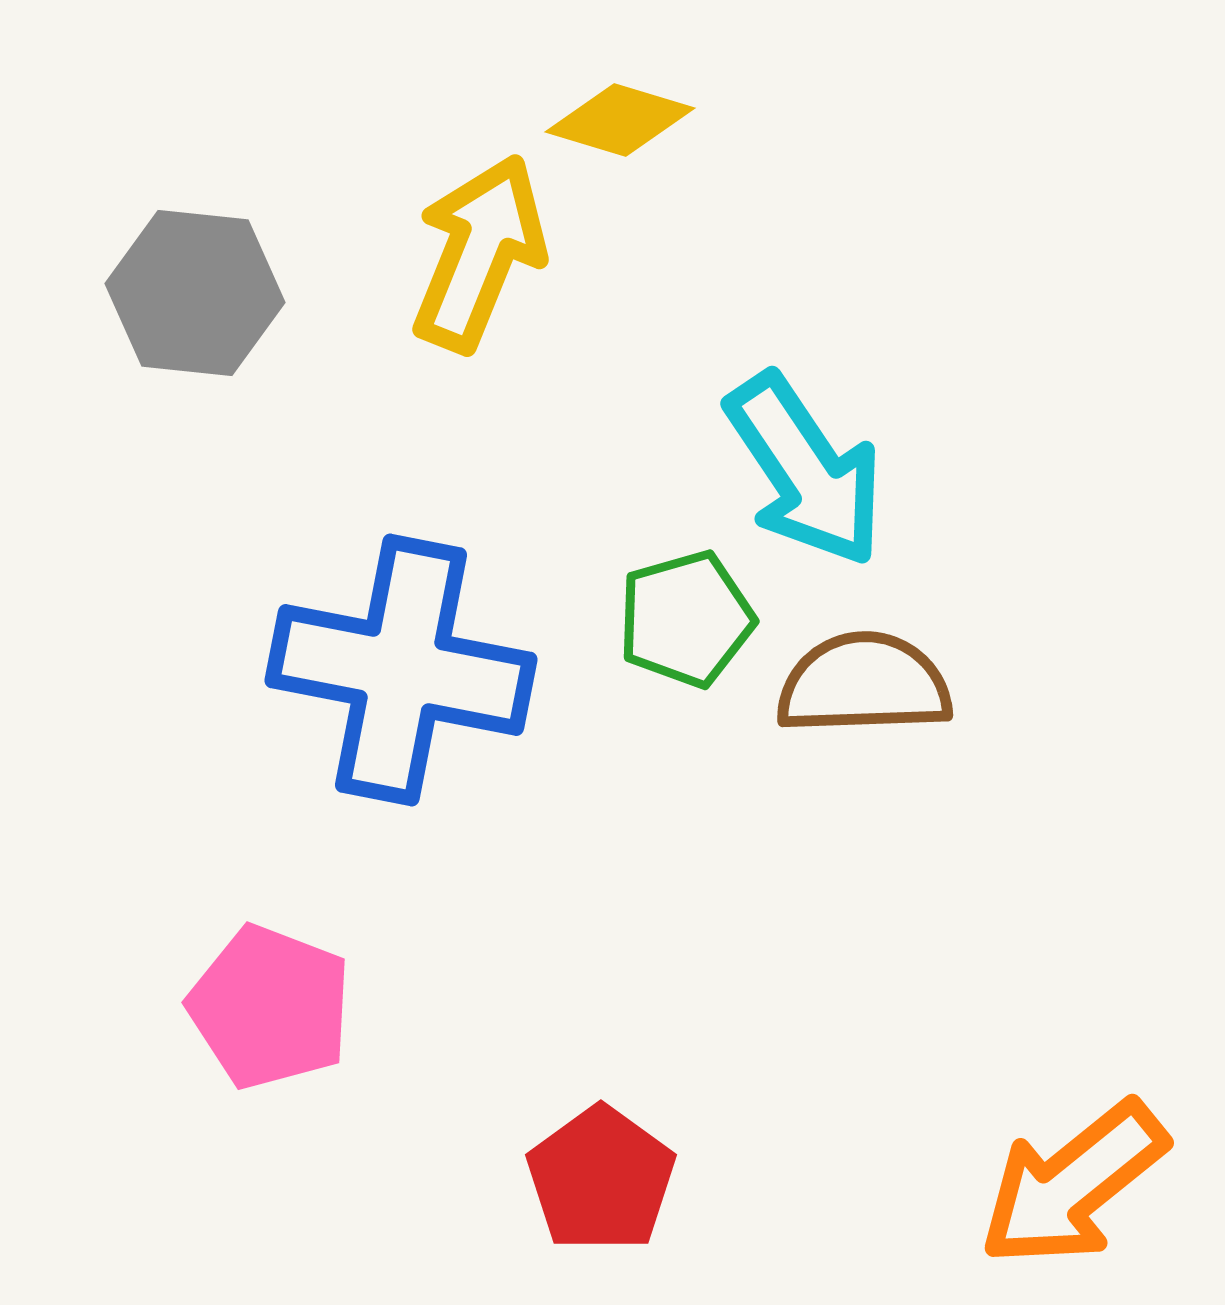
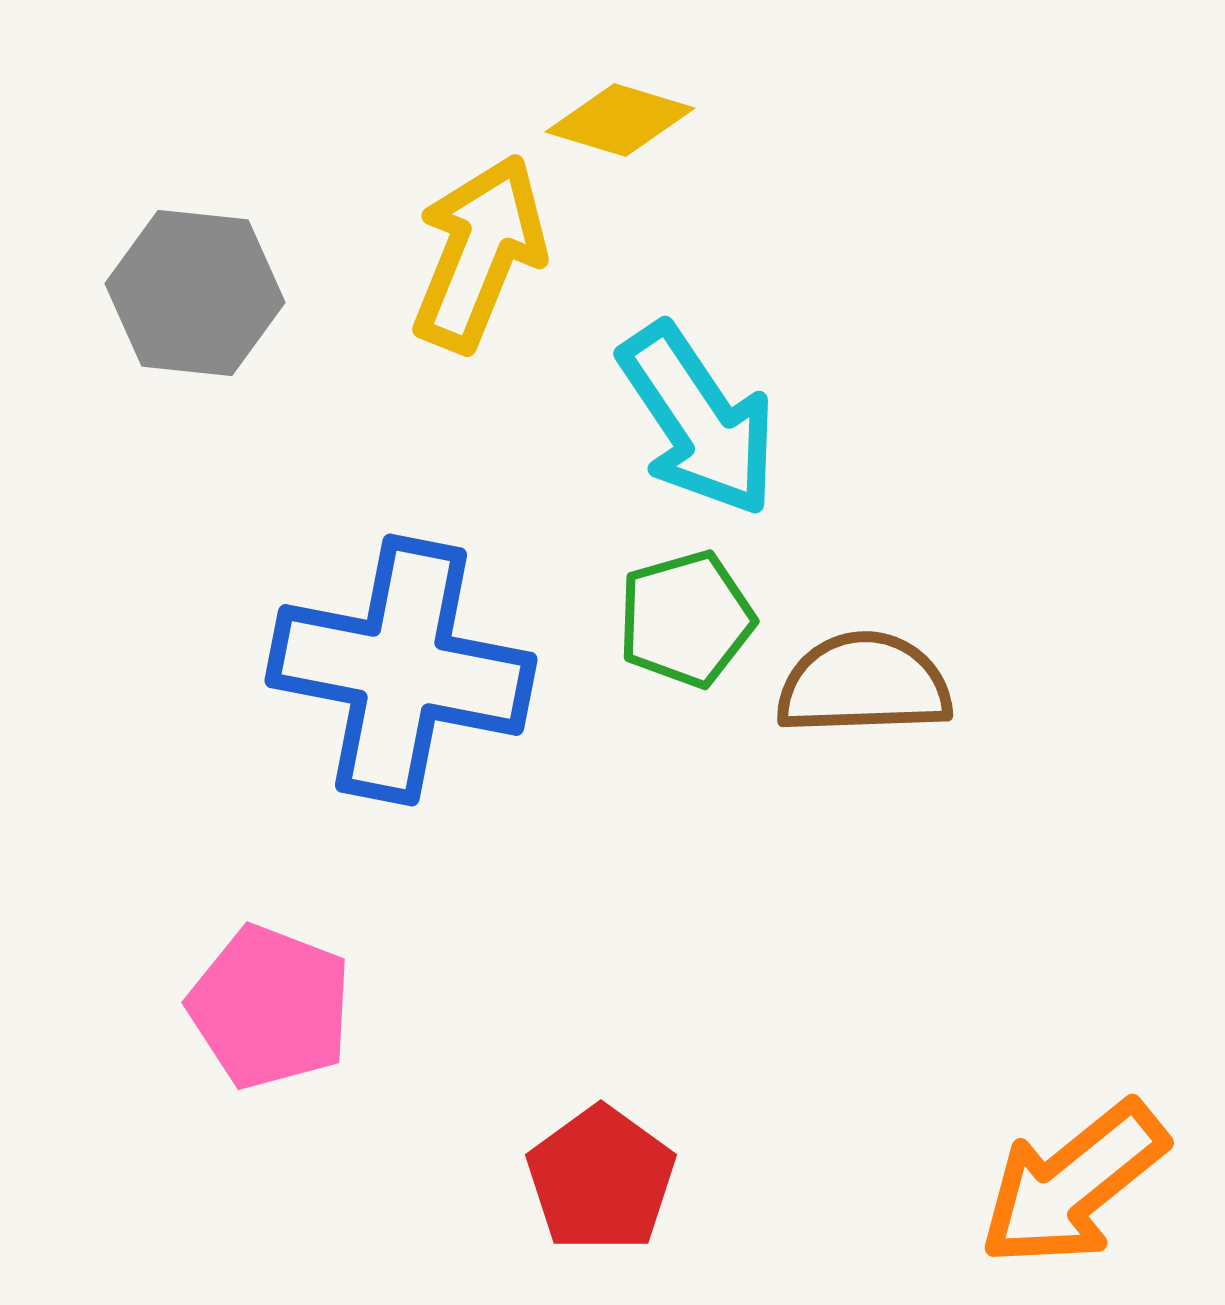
cyan arrow: moved 107 px left, 50 px up
